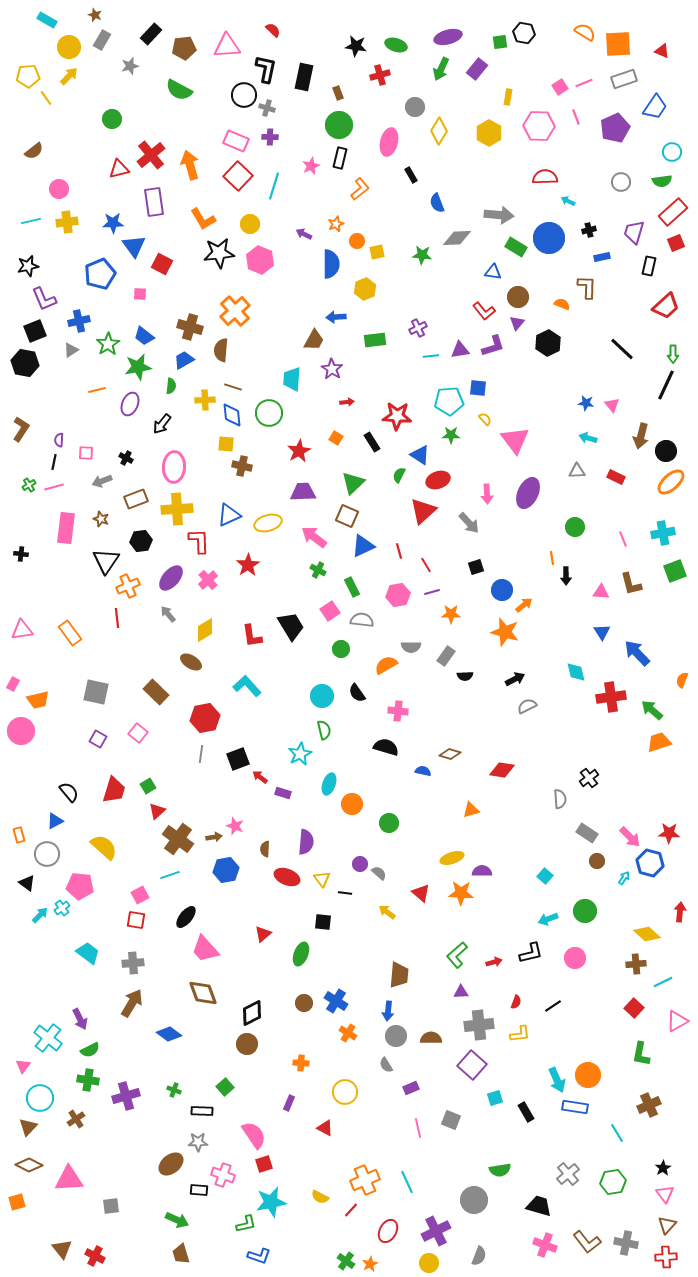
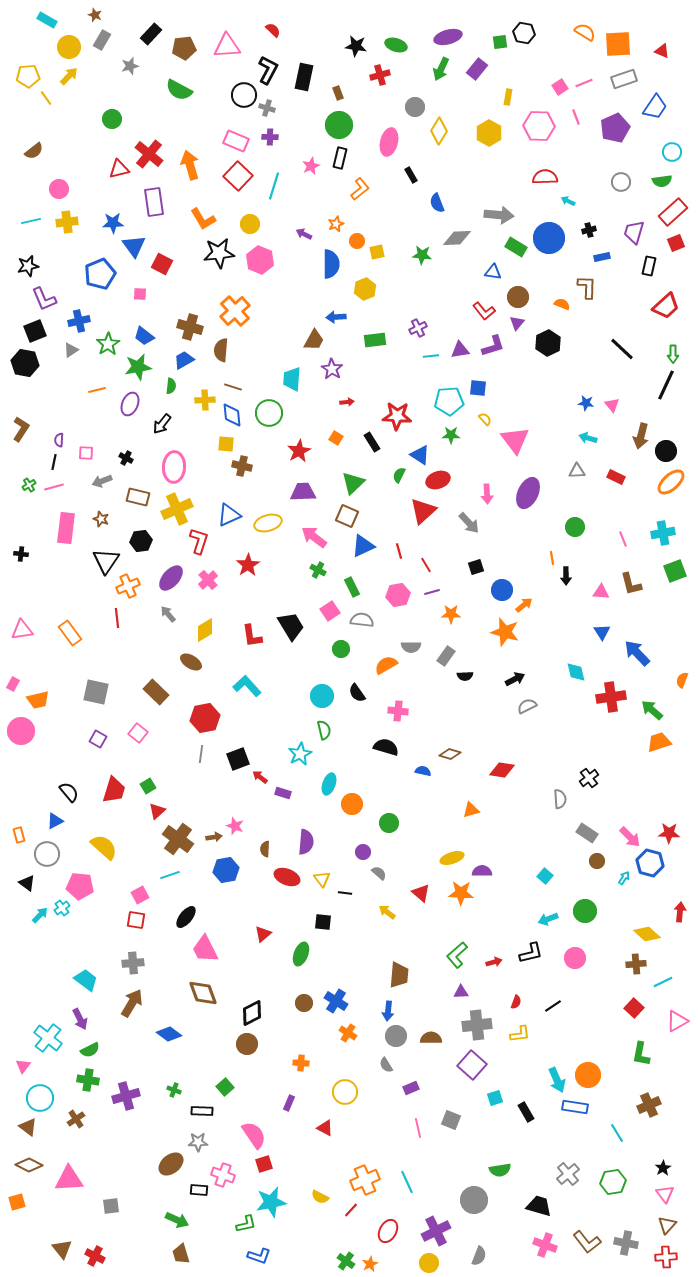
black L-shape at (266, 69): moved 2 px right, 1 px down; rotated 16 degrees clockwise
red cross at (151, 155): moved 2 px left, 1 px up; rotated 12 degrees counterclockwise
brown rectangle at (136, 499): moved 2 px right, 2 px up; rotated 35 degrees clockwise
yellow cross at (177, 509): rotated 20 degrees counterclockwise
red L-shape at (199, 541): rotated 20 degrees clockwise
purple circle at (360, 864): moved 3 px right, 12 px up
pink trapezoid at (205, 949): rotated 16 degrees clockwise
cyan trapezoid at (88, 953): moved 2 px left, 27 px down
gray cross at (479, 1025): moved 2 px left
brown triangle at (28, 1127): rotated 36 degrees counterclockwise
